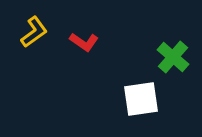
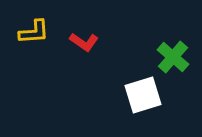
yellow L-shape: rotated 32 degrees clockwise
white square: moved 2 px right, 4 px up; rotated 9 degrees counterclockwise
